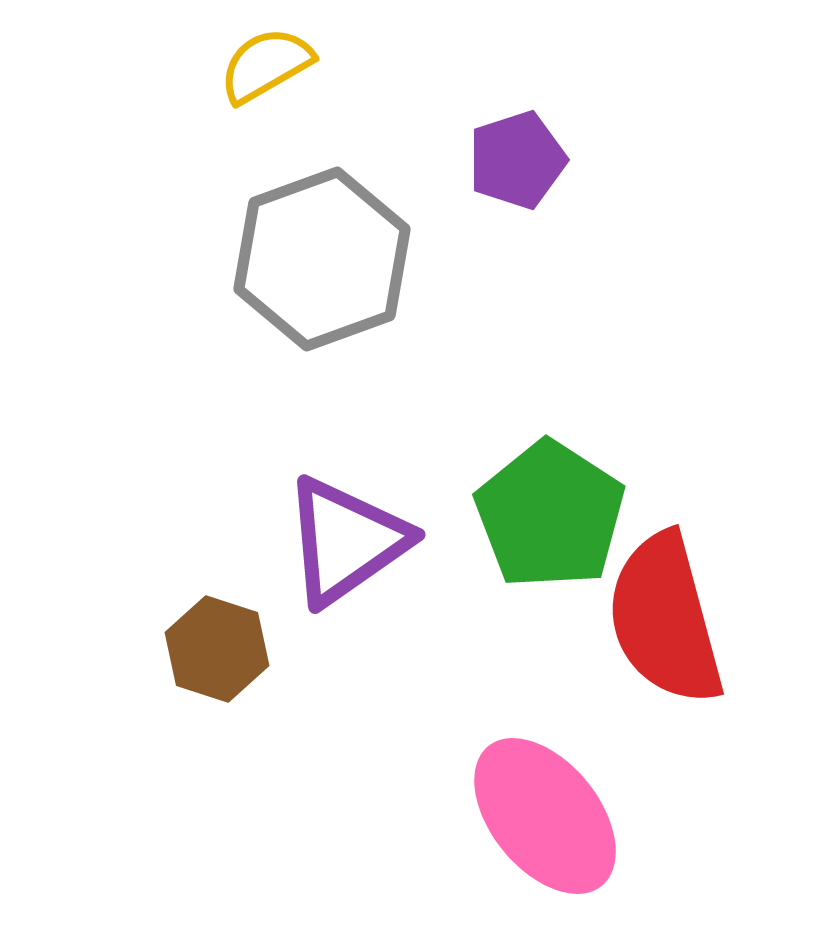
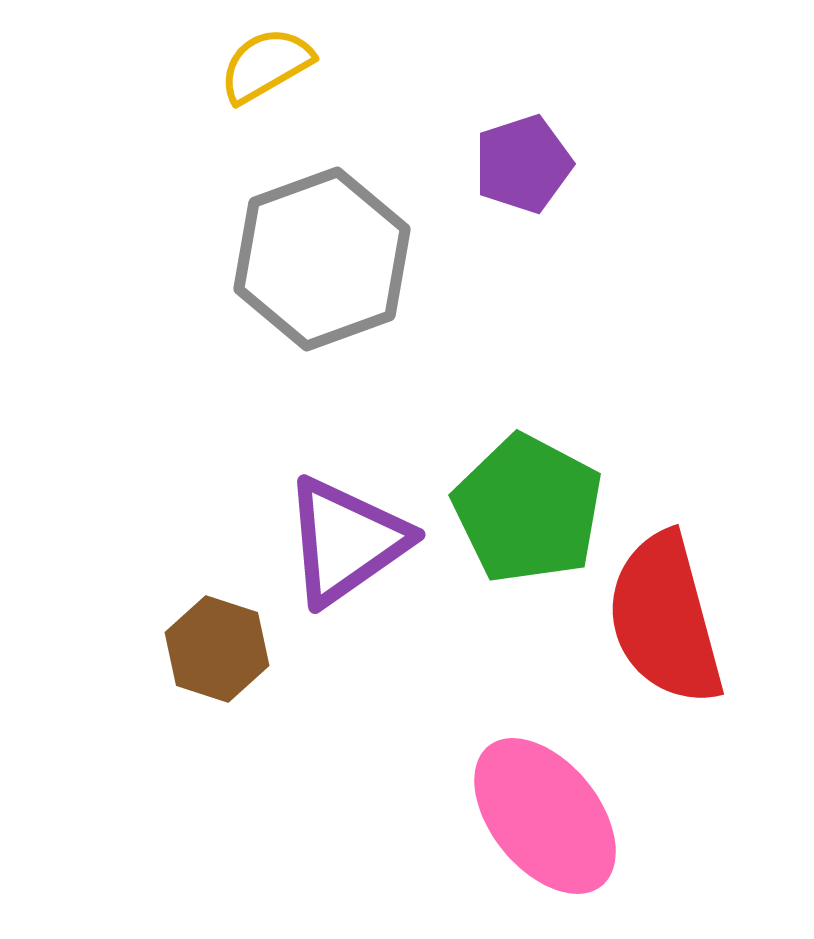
purple pentagon: moved 6 px right, 4 px down
green pentagon: moved 22 px left, 6 px up; rotated 5 degrees counterclockwise
